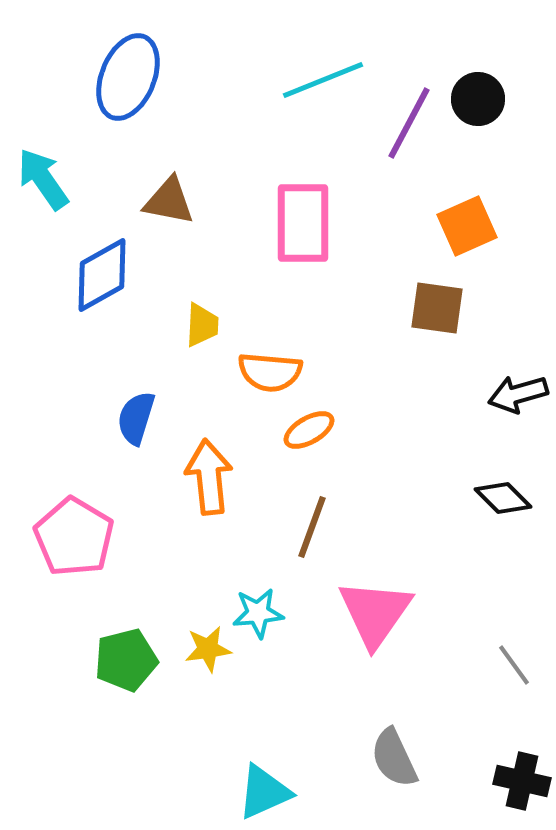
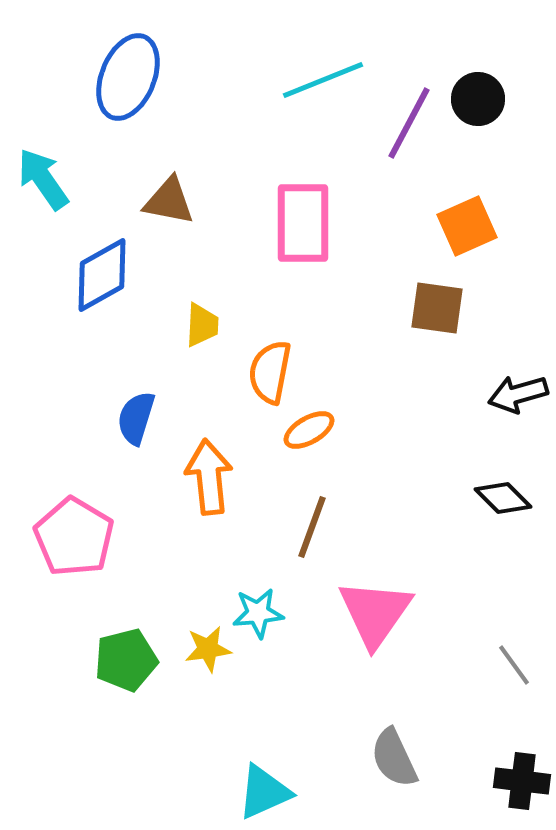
orange semicircle: rotated 96 degrees clockwise
black cross: rotated 6 degrees counterclockwise
